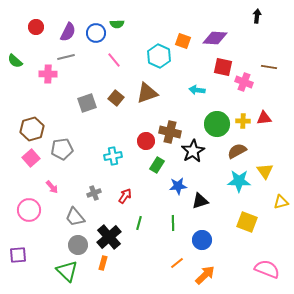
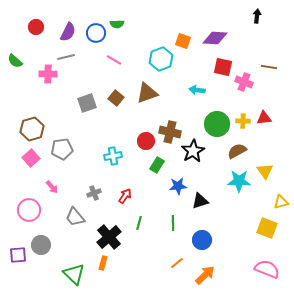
cyan hexagon at (159, 56): moved 2 px right, 3 px down; rotated 15 degrees clockwise
pink line at (114, 60): rotated 21 degrees counterclockwise
yellow square at (247, 222): moved 20 px right, 6 px down
gray circle at (78, 245): moved 37 px left
green triangle at (67, 271): moved 7 px right, 3 px down
